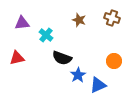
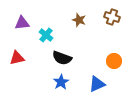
brown cross: moved 1 px up
blue star: moved 17 px left, 7 px down
blue triangle: moved 1 px left, 1 px up
